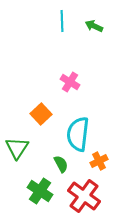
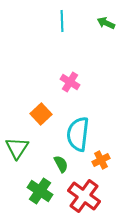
green arrow: moved 12 px right, 3 px up
orange cross: moved 2 px right, 1 px up
